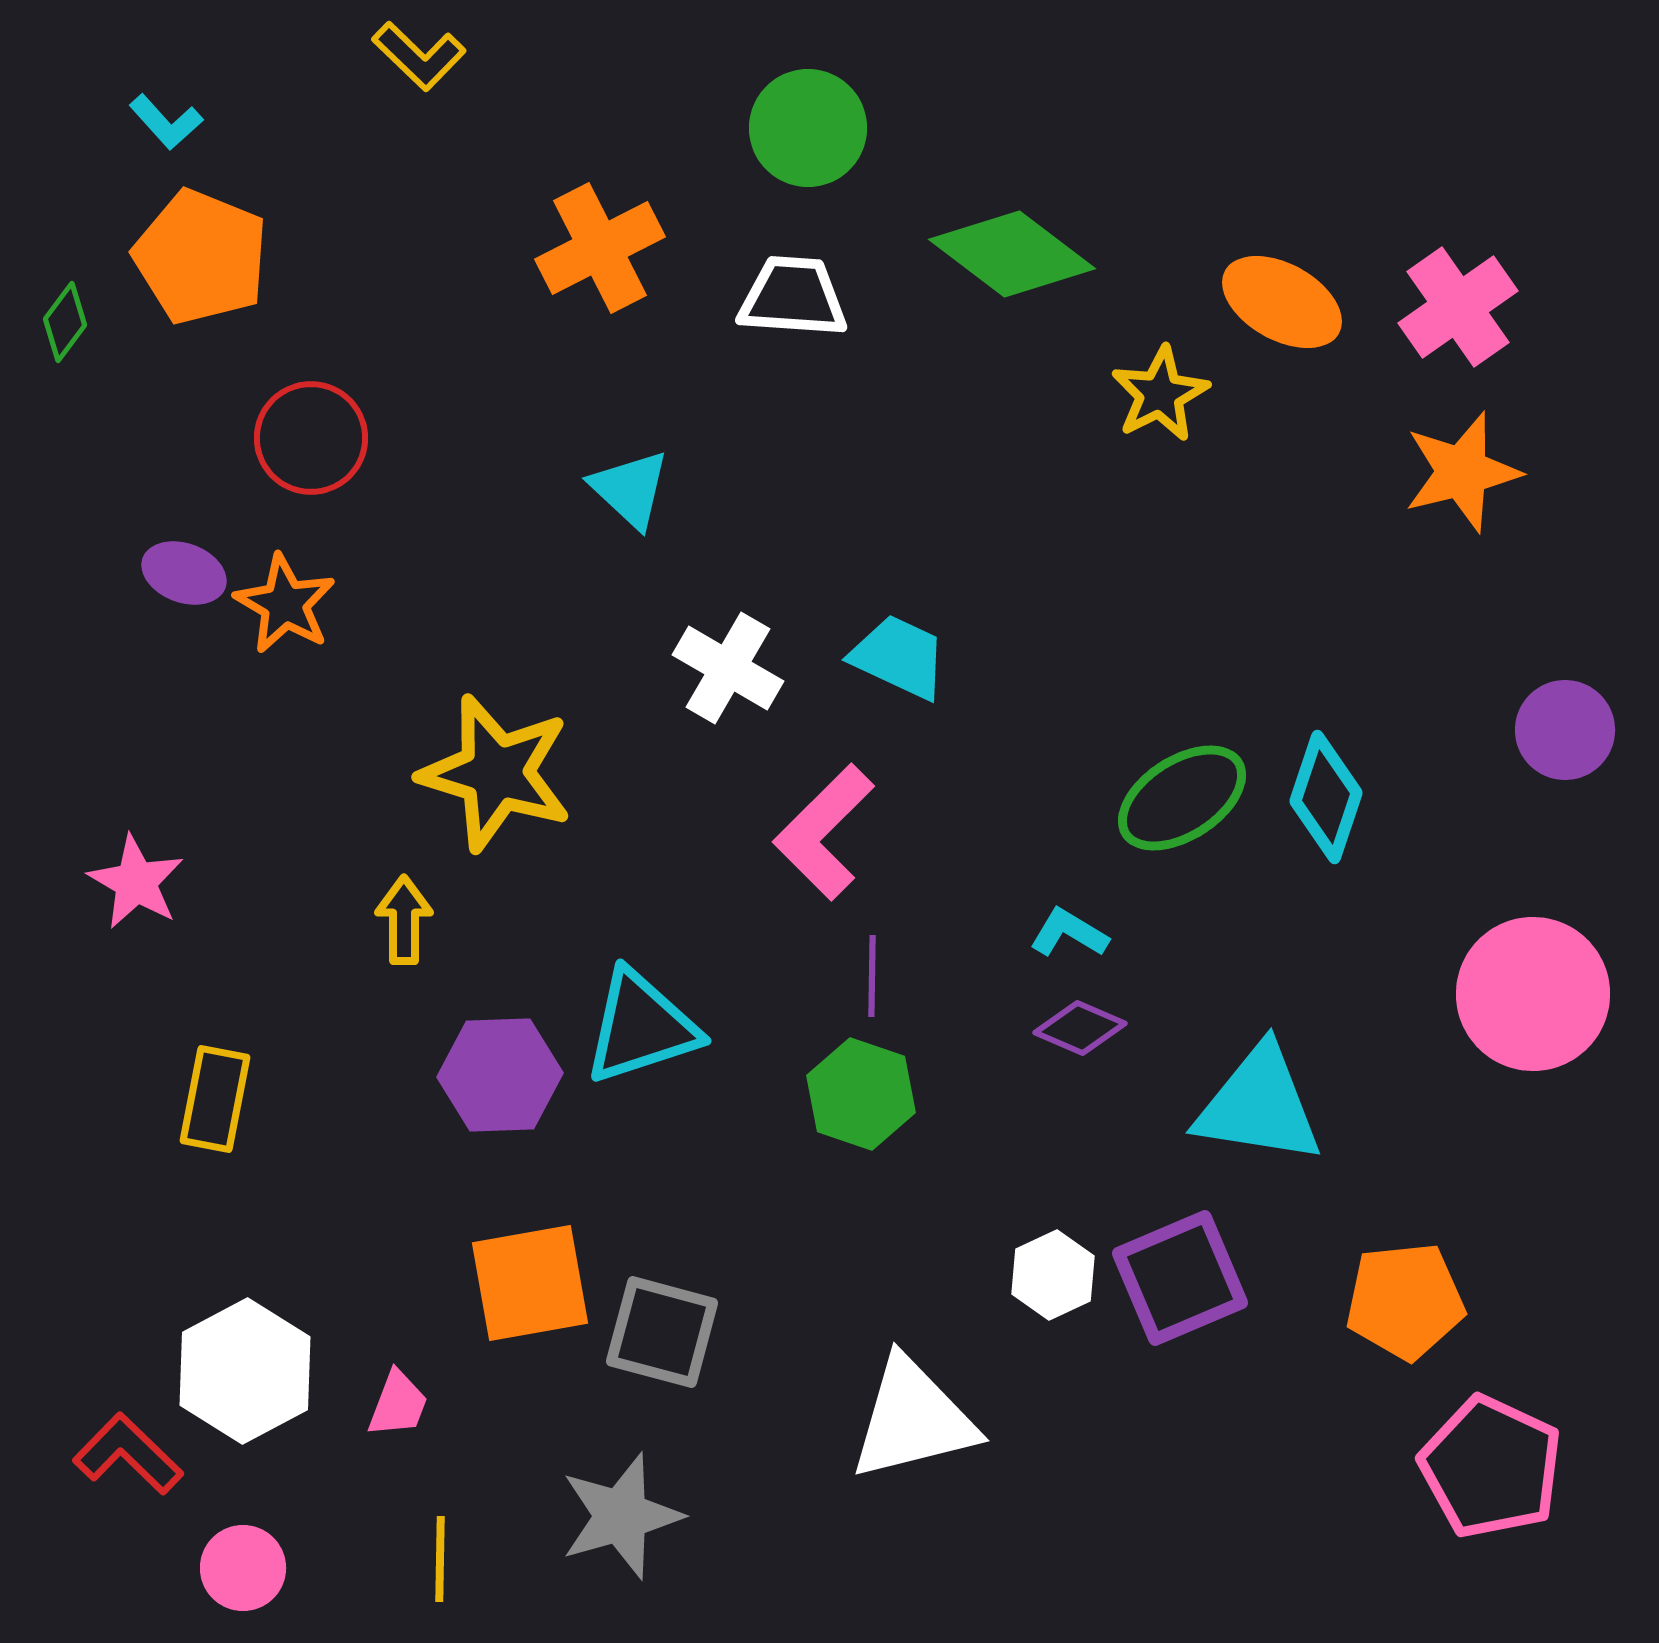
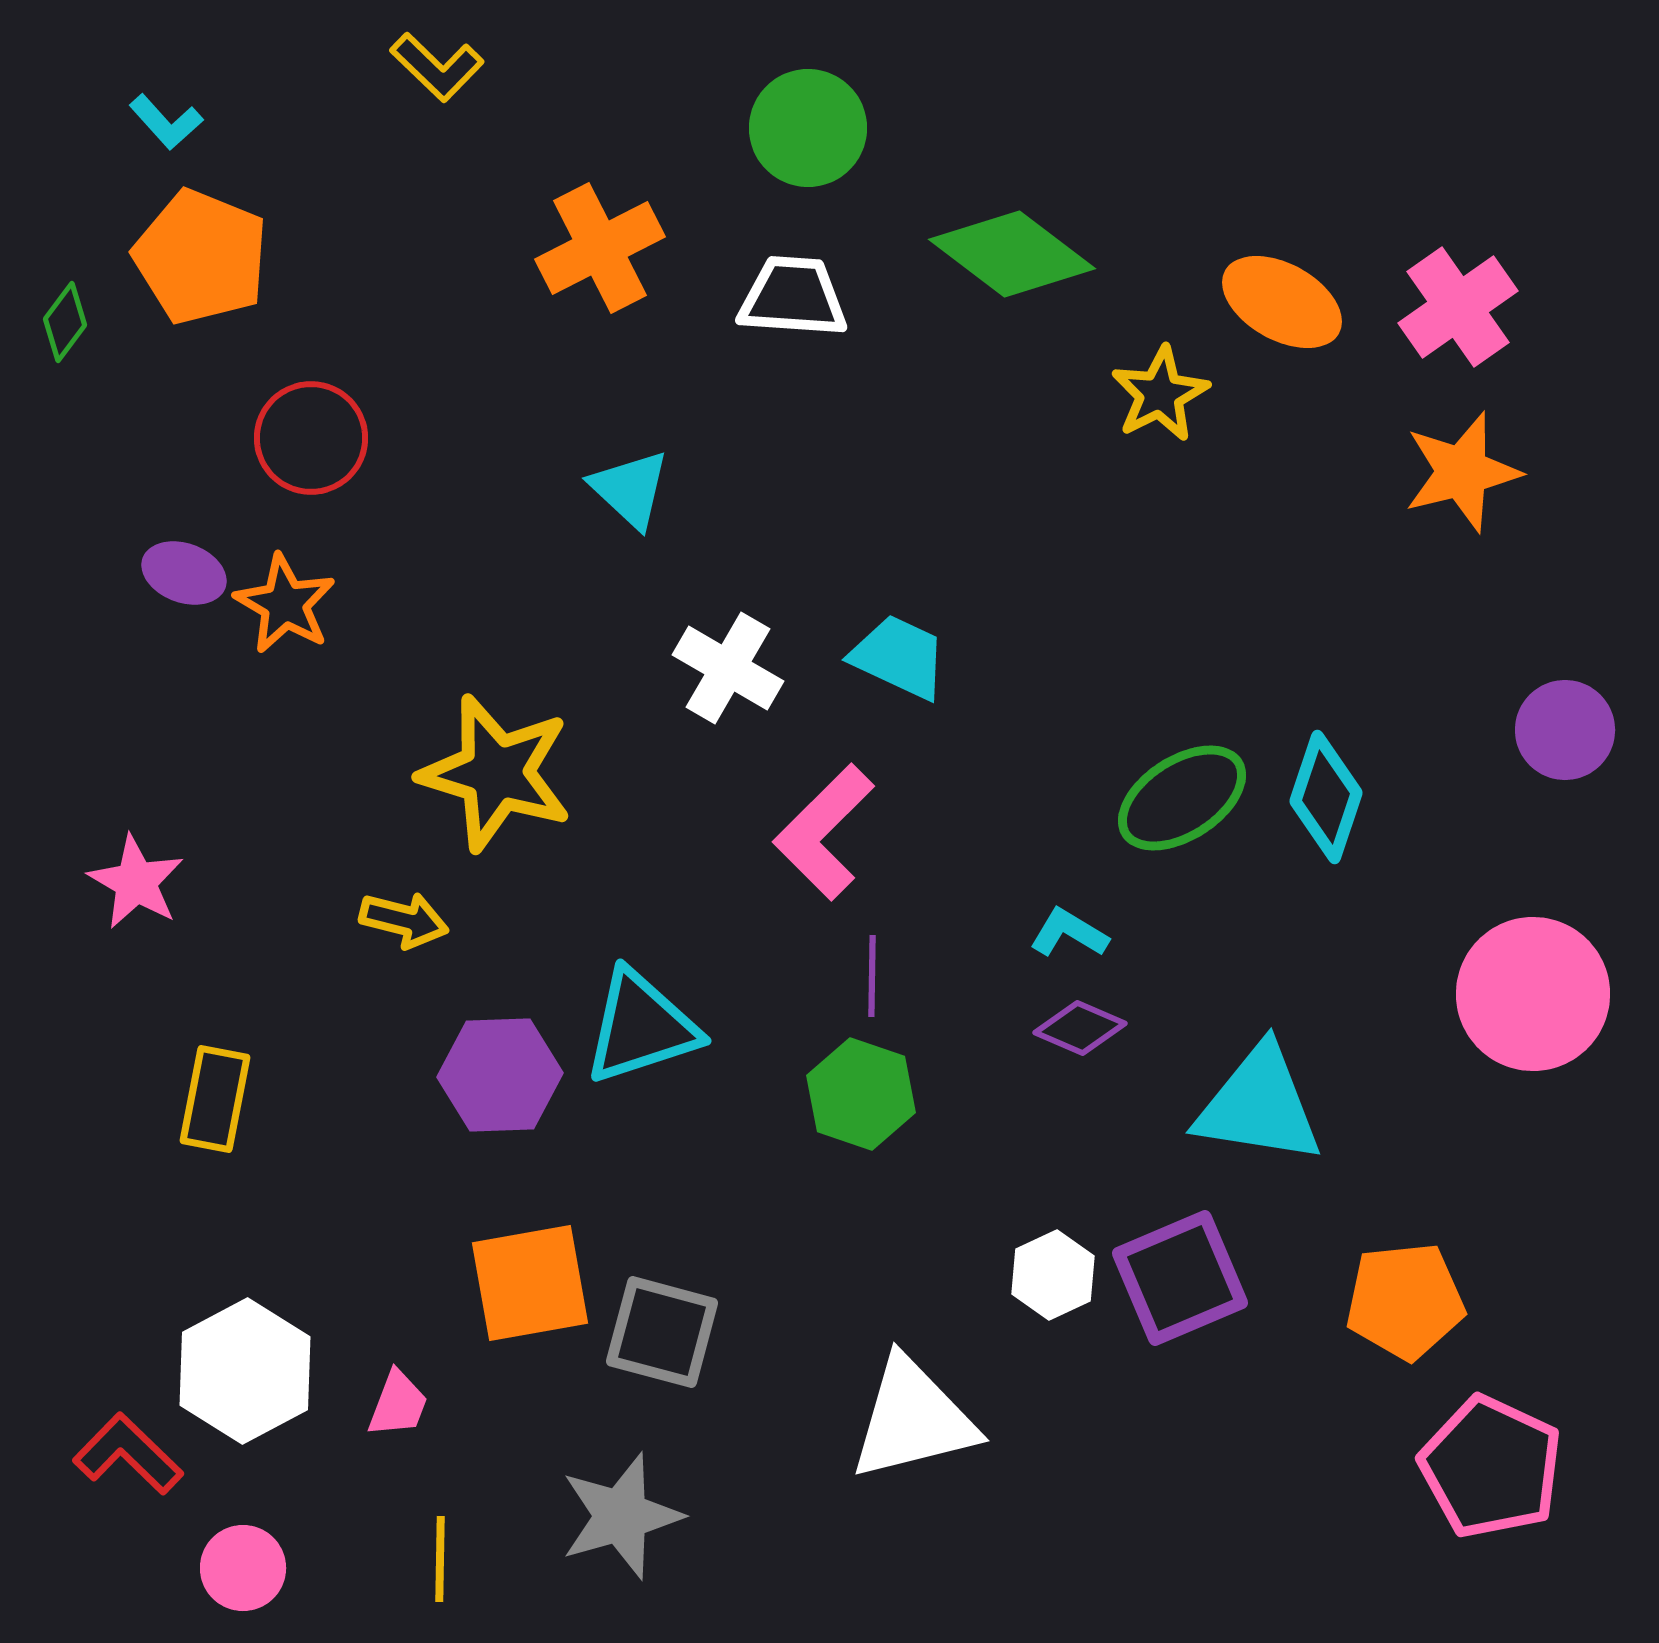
yellow L-shape at (419, 56): moved 18 px right, 11 px down
yellow arrow at (404, 920): rotated 104 degrees clockwise
